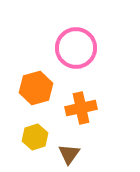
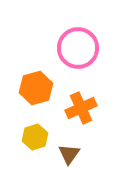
pink circle: moved 2 px right
orange cross: rotated 12 degrees counterclockwise
